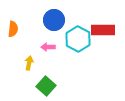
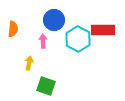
pink arrow: moved 5 px left, 6 px up; rotated 88 degrees clockwise
green square: rotated 24 degrees counterclockwise
